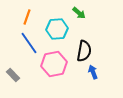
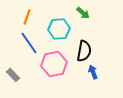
green arrow: moved 4 px right
cyan hexagon: moved 2 px right
